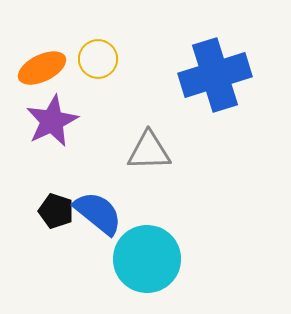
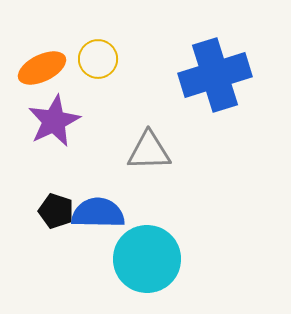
purple star: moved 2 px right
blue semicircle: rotated 38 degrees counterclockwise
